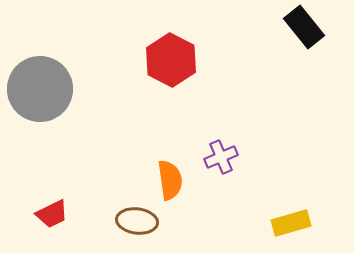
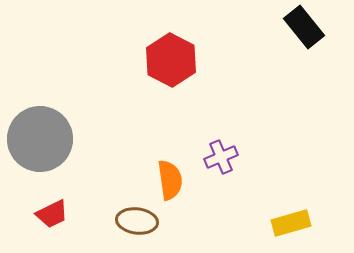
gray circle: moved 50 px down
